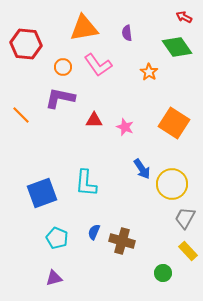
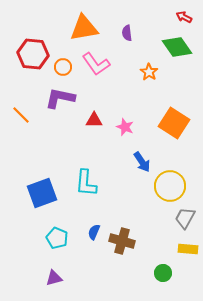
red hexagon: moved 7 px right, 10 px down
pink L-shape: moved 2 px left, 1 px up
blue arrow: moved 7 px up
yellow circle: moved 2 px left, 2 px down
yellow rectangle: moved 2 px up; rotated 42 degrees counterclockwise
